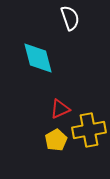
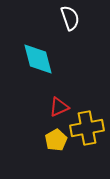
cyan diamond: moved 1 px down
red triangle: moved 1 px left, 2 px up
yellow cross: moved 2 px left, 2 px up
